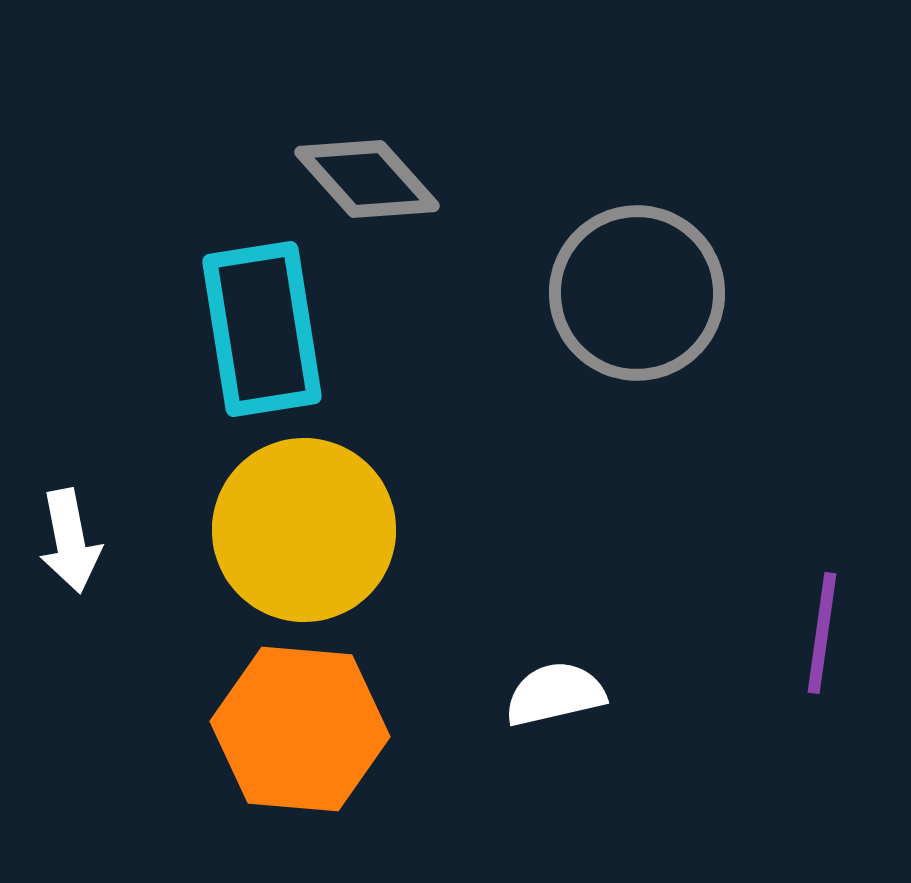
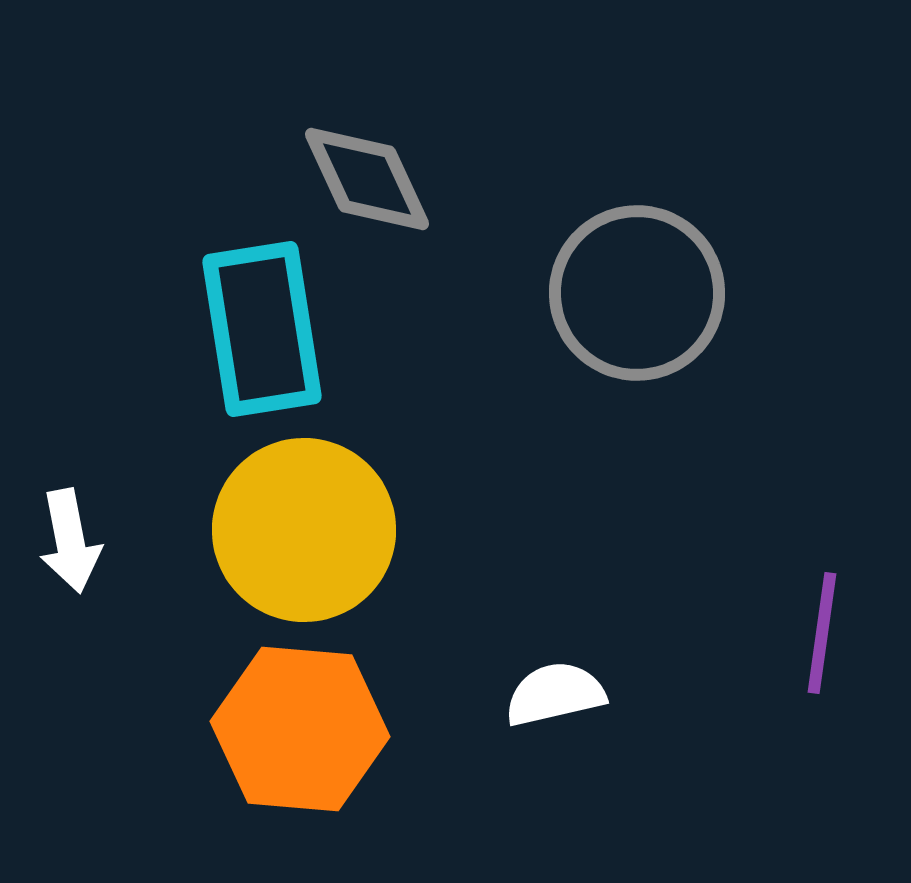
gray diamond: rotated 17 degrees clockwise
